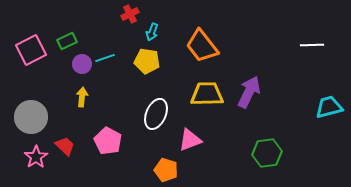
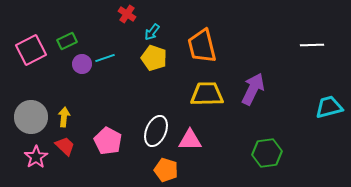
red cross: moved 3 px left; rotated 30 degrees counterclockwise
cyan arrow: rotated 18 degrees clockwise
orange trapezoid: rotated 24 degrees clockwise
yellow pentagon: moved 7 px right, 3 px up; rotated 10 degrees clockwise
purple arrow: moved 4 px right, 3 px up
yellow arrow: moved 18 px left, 20 px down
white ellipse: moved 17 px down
pink triangle: rotated 20 degrees clockwise
